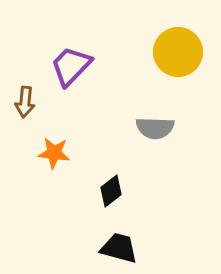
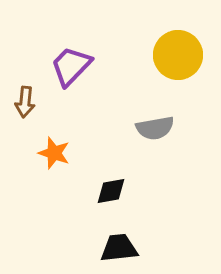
yellow circle: moved 3 px down
gray semicircle: rotated 12 degrees counterclockwise
orange star: rotated 12 degrees clockwise
black diamond: rotated 28 degrees clockwise
black trapezoid: rotated 21 degrees counterclockwise
